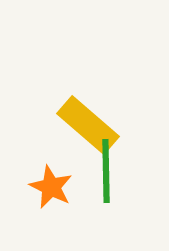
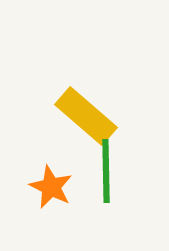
yellow rectangle: moved 2 px left, 9 px up
